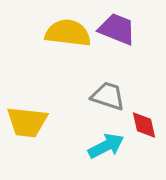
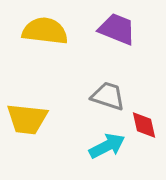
yellow semicircle: moved 23 px left, 2 px up
yellow trapezoid: moved 3 px up
cyan arrow: moved 1 px right
